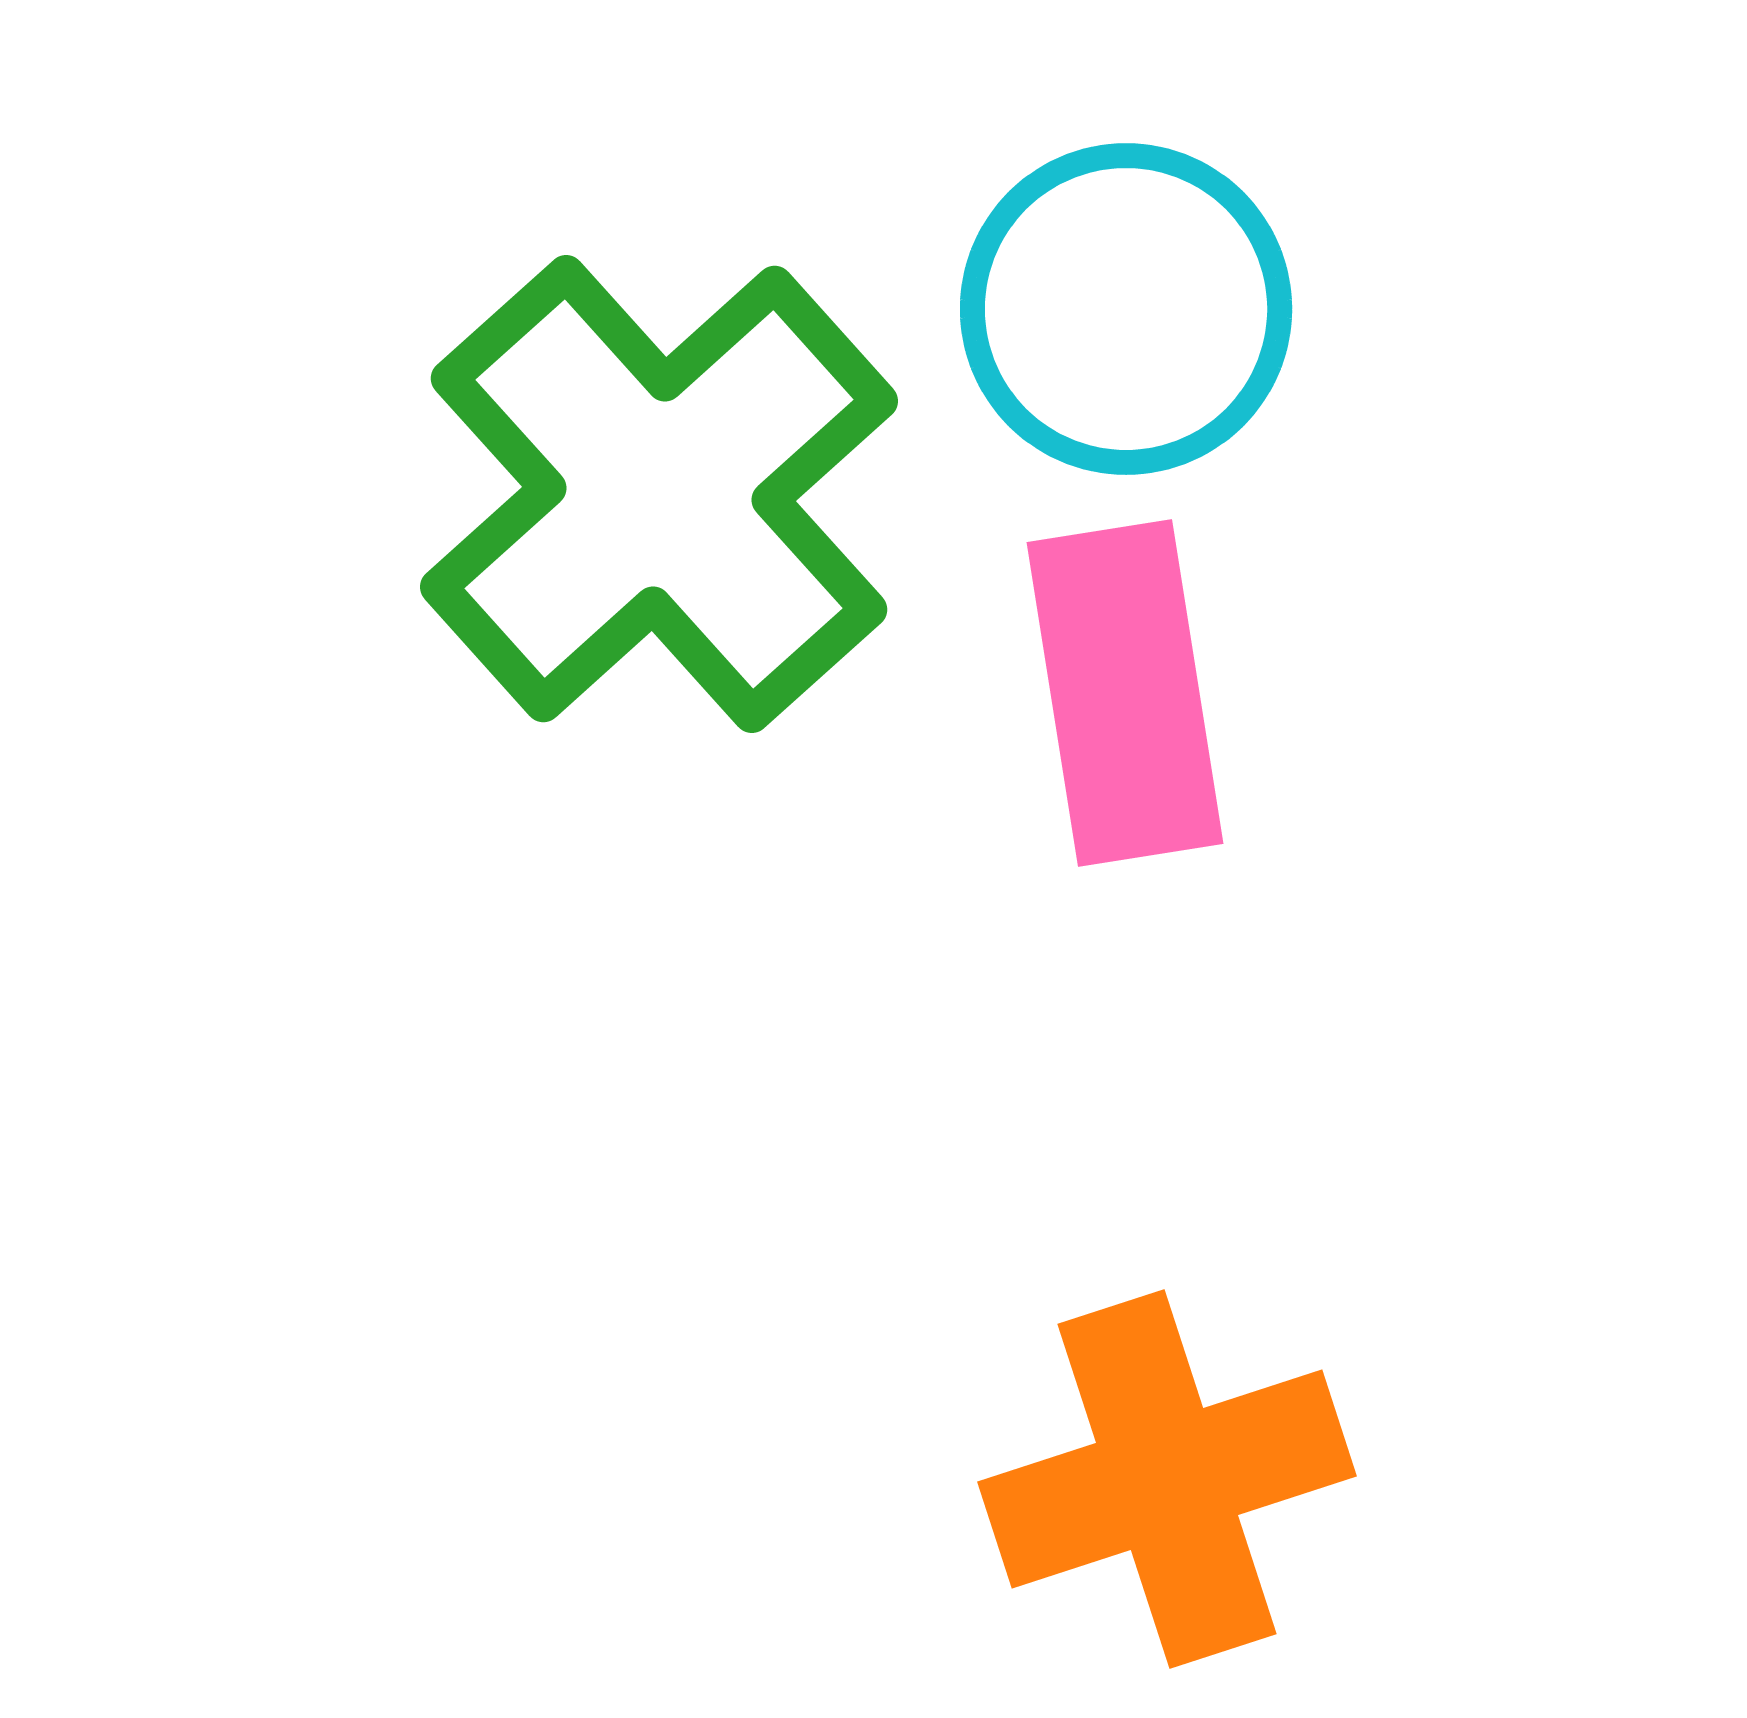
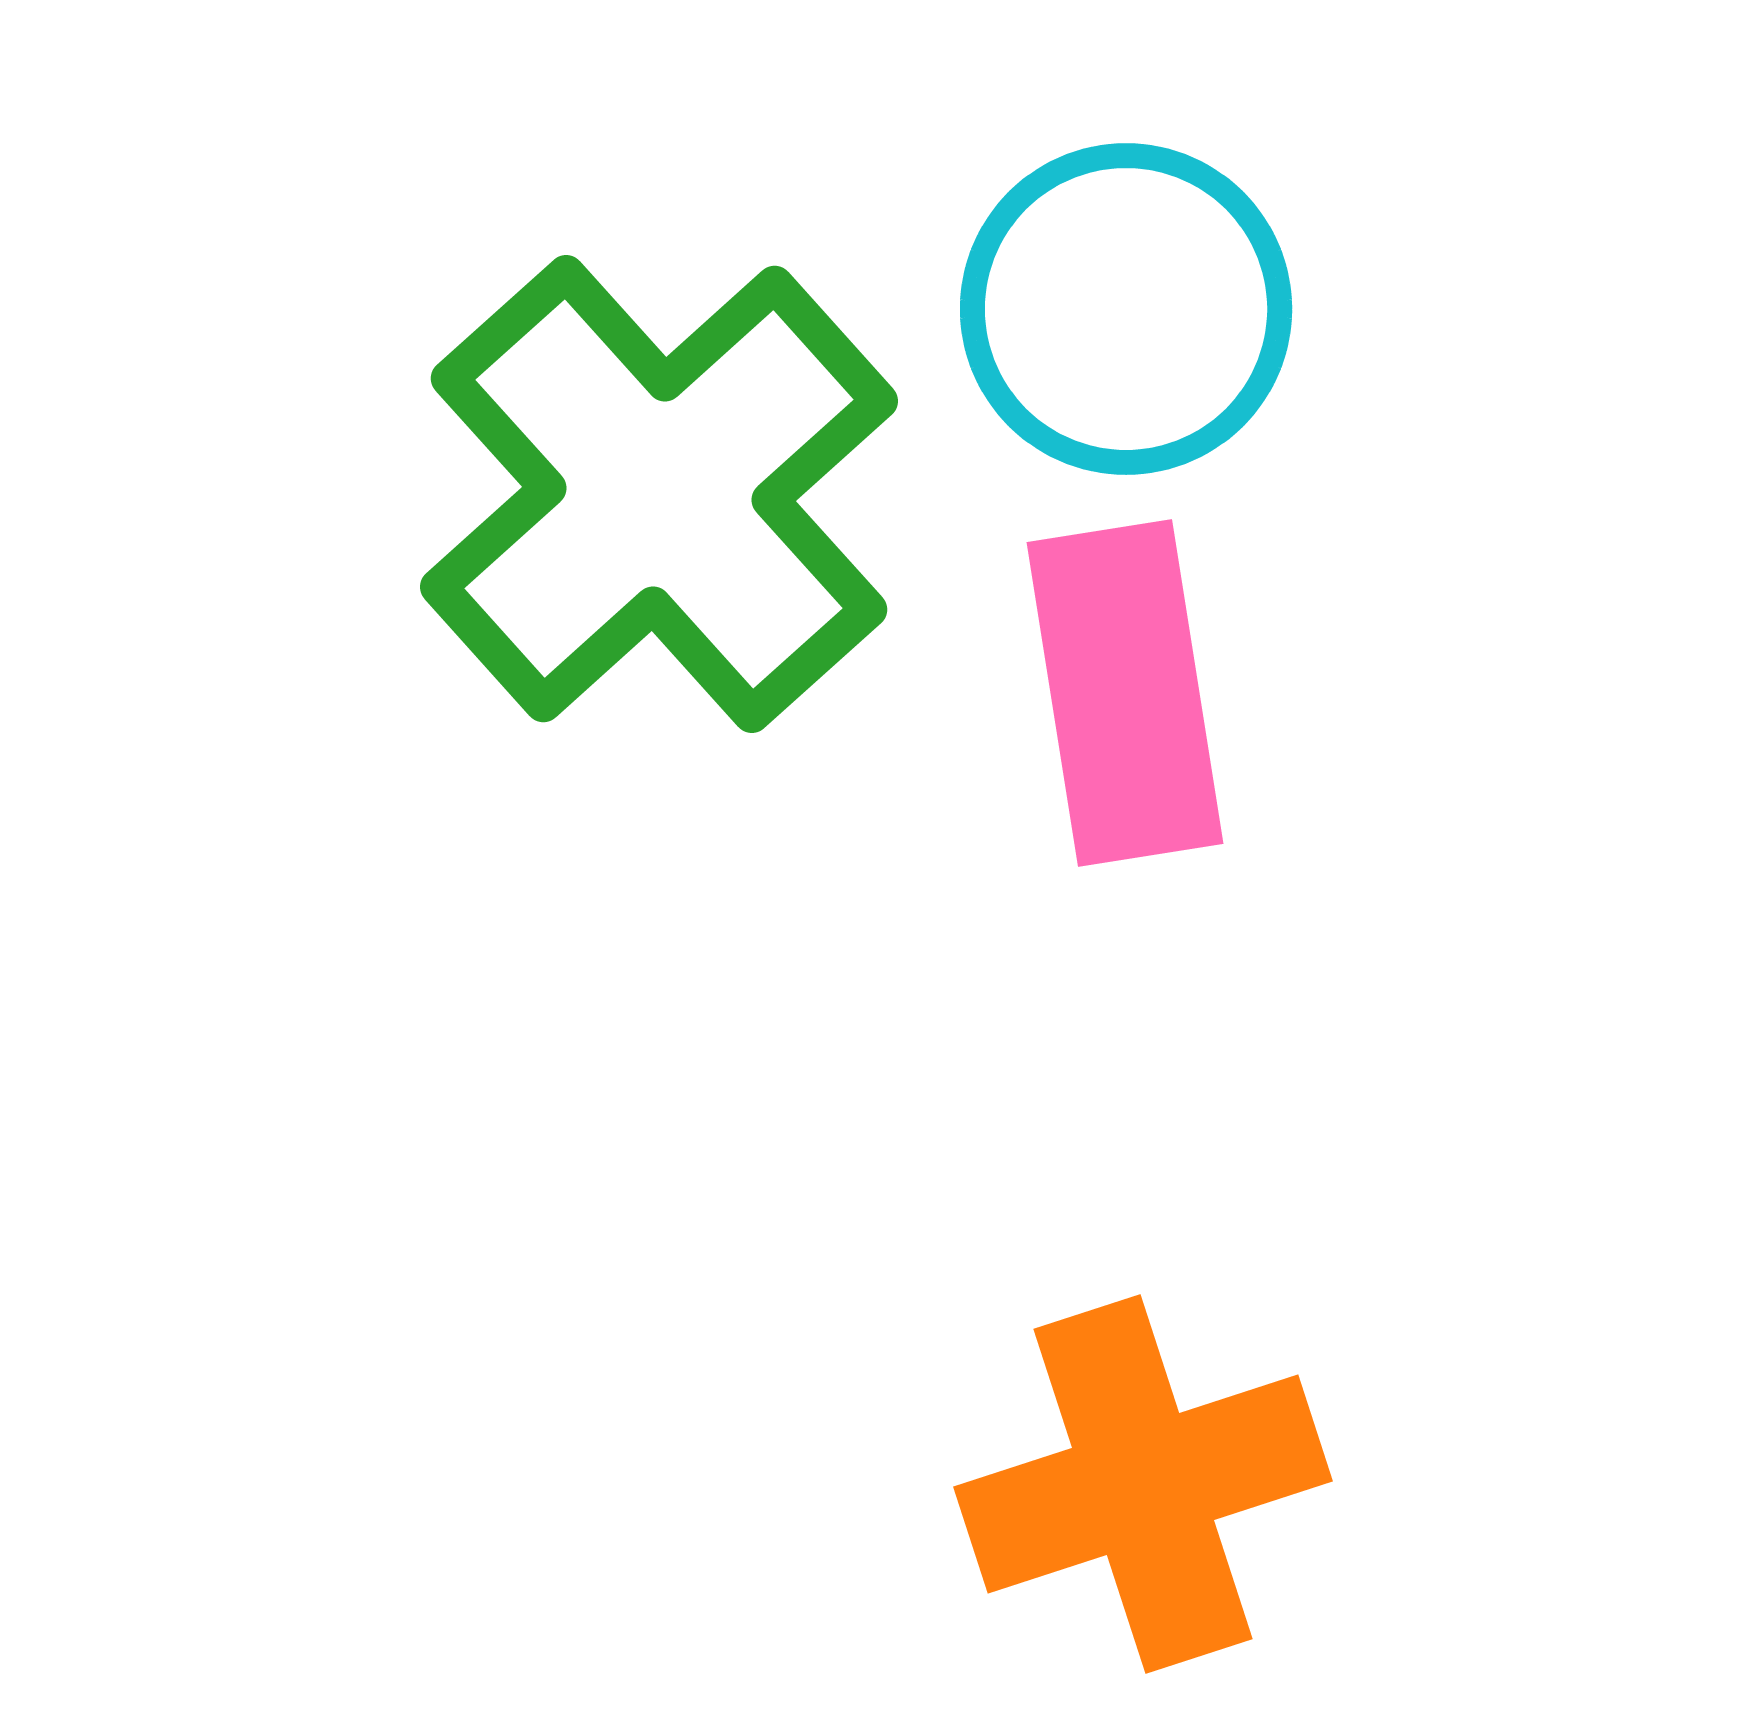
orange cross: moved 24 px left, 5 px down
